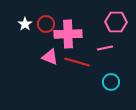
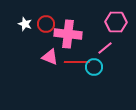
white star: rotated 16 degrees counterclockwise
pink cross: rotated 8 degrees clockwise
pink line: rotated 28 degrees counterclockwise
red line: rotated 15 degrees counterclockwise
cyan circle: moved 17 px left, 15 px up
